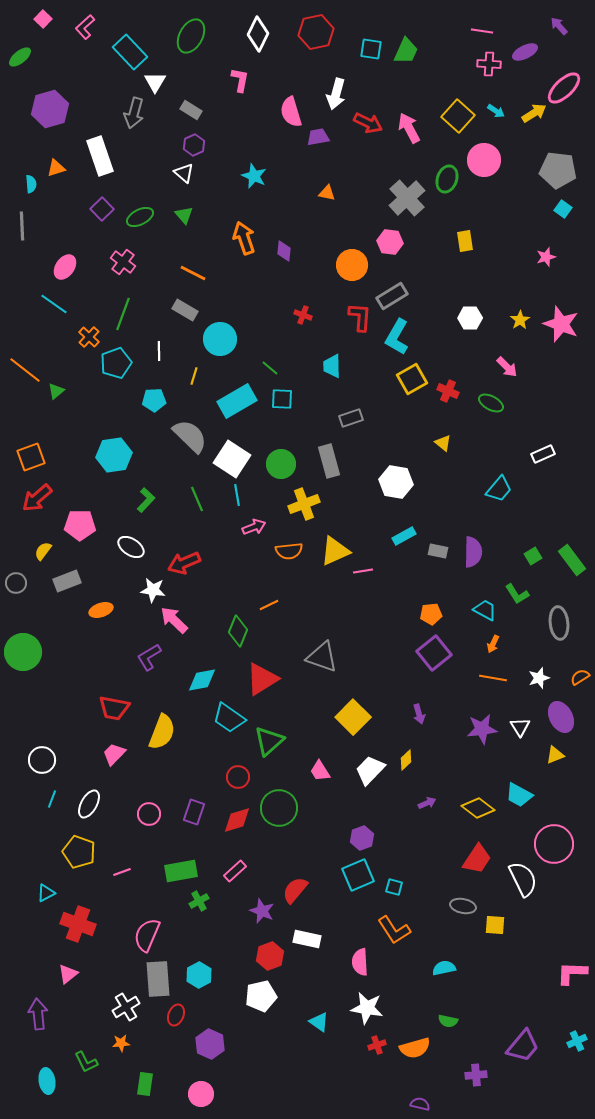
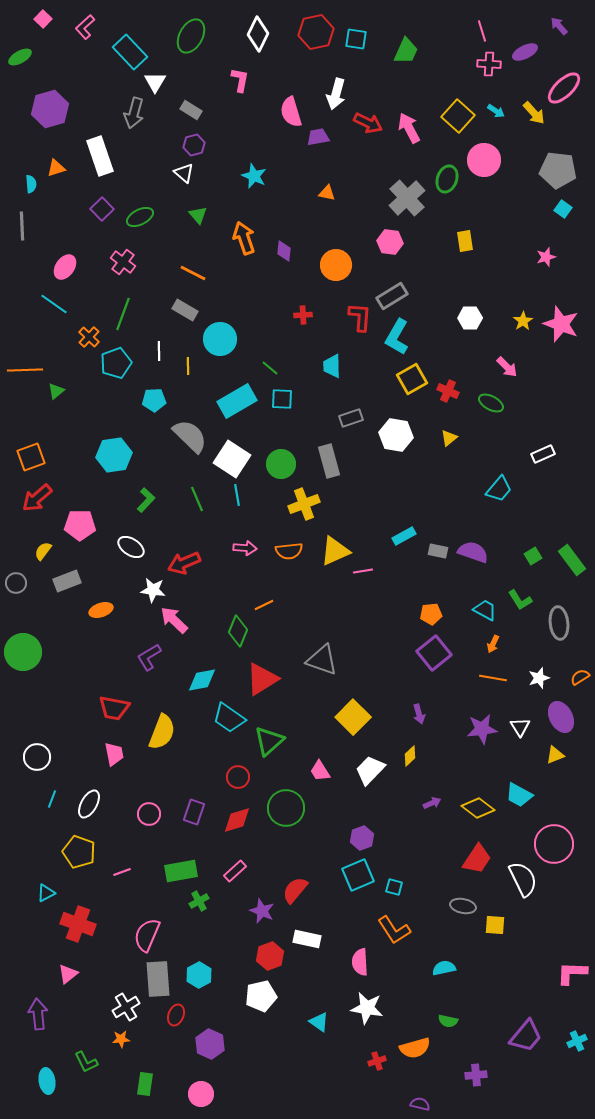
pink line at (482, 31): rotated 65 degrees clockwise
cyan square at (371, 49): moved 15 px left, 10 px up
green ellipse at (20, 57): rotated 10 degrees clockwise
yellow arrow at (534, 113): rotated 80 degrees clockwise
purple hexagon at (194, 145): rotated 10 degrees clockwise
green triangle at (184, 215): moved 14 px right
orange circle at (352, 265): moved 16 px left
red cross at (303, 315): rotated 24 degrees counterclockwise
yellow star at (520, 320): moved 3 px right, 1 px down
orange line at (25, 370): rotated 40 degrees counterclockwise
yellow line at (194, 376): moved 6 px left, 10 px up; rotated 18 degrees counterclockwise
yellow triangle at (443, 443): moved 6 px right, 5 px up; rotated 42 degrees clockwise
white hexagon at (396, 482): moved 47 px up
pink arrow at (254, 527): moved 9 px left, 21 px down; rotated 25 degrees clockwise
purple semicircle at (473, 552): rotated 72 degrees counterclockwise
green L-shape at (517, 594): moved 3 px right, 6 px down
orange line at (269, 605): moved 5 px left
gray triangle at (322, 657): moved 3 px down
pink trapezoid at (114, 754): rotated 125 degrees clockwise
white circle at (42, 760): moved 5 px left, 3 px up
yellow diamond at (406, 760): moved 4 px right, 4 px up
purple arrow at (427, 803): moved 5 px right
green circle at (279, 808): moved 7 px right
orange star at (121, 1043): moved 4 px up
red cross at (377, 1045): moved 16 px down
purple trapezoid at (523, 1046): moved 3 px right, 10 px up
